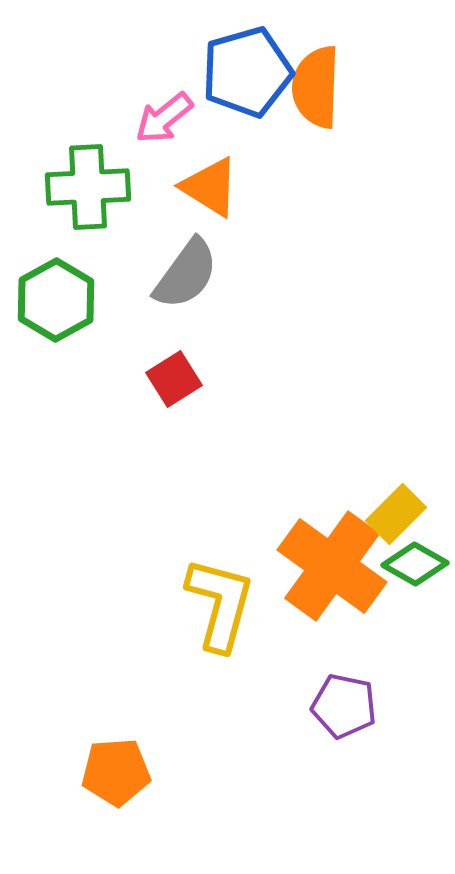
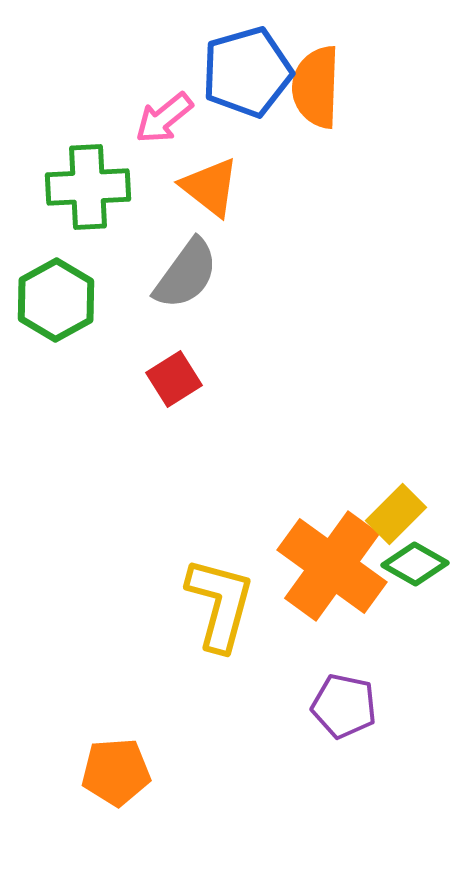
orange triangle: rotated 6 degrees clockwise
